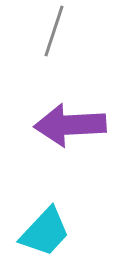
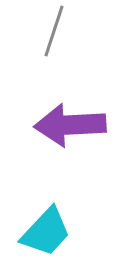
cyan trapezoid: moved 1 px right
